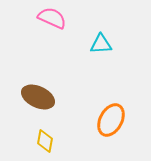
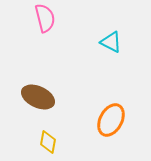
pink semicircle: moved 7 px left; rotated 52 degrees clockwise
cyan triangle: moved 10 px right, 2 px up; rotated 30 degrees clockwise
yellow diamond: moved 3 px right, 1 px down
